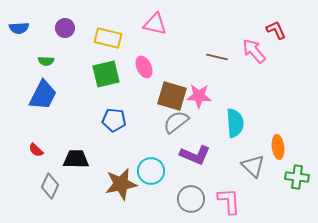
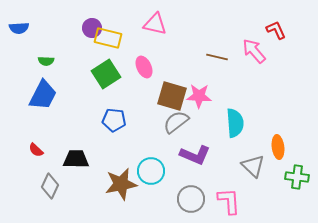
purple circle: moved 27 px right
green square: rotated 20 degrees counterclockwise
